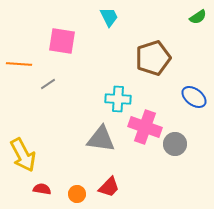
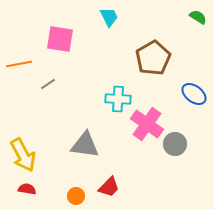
green semicircle: rotated 114 degrees counterclockwise
pink square: moved 2 px left, 2 px up
brown pentagon: rotated 12 degrees counterclockwise
orange line: rotated 15 degrees counterclockwise
blue ellipse: moved 3 px up
pink cross: moved 2 px right, 3 px up; rotated 16 degrees clockwise
gray triangle: moved 16 px left, 6 px down
red semicircle: moved 15 px left
orange circle: moved 1 px left, 2 px down
